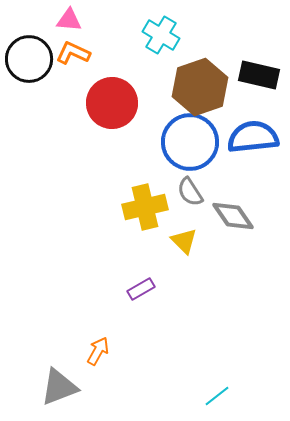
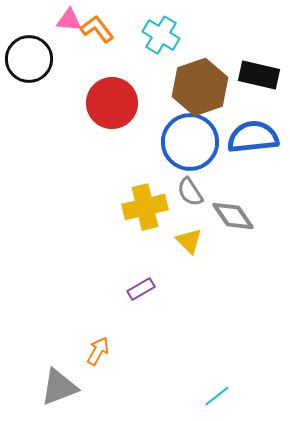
orange L-shape: moved 24 px right, 24 px up; rotated 28 degrees clockwise
yellow triangle: moved 5 px right
